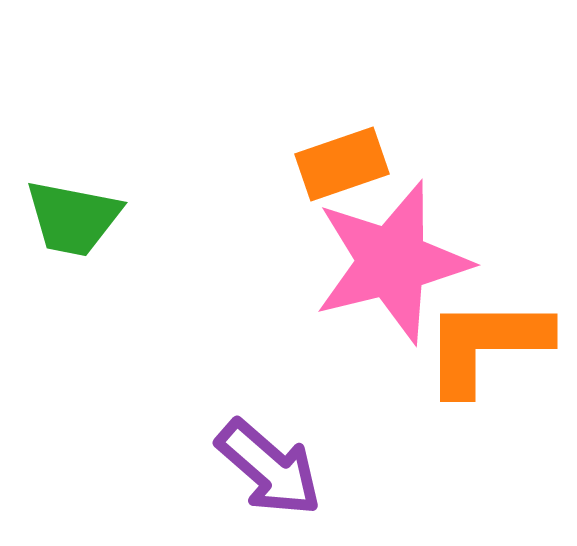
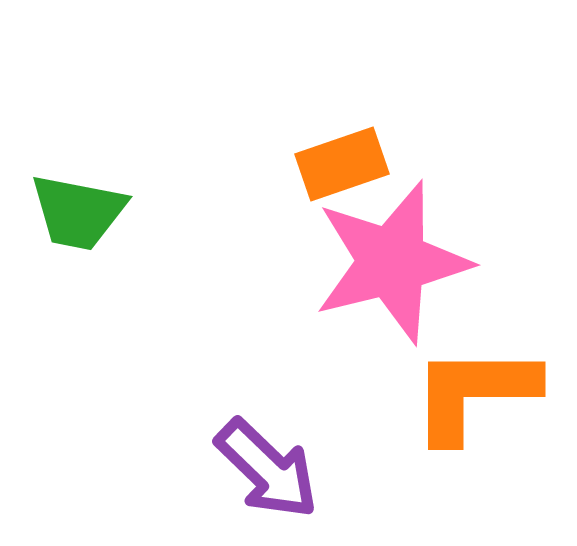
green trapezoid: moved 5 px right, 6 px up
orange L-shape: moved 12 px left, 48 px down
purple arrow: moved 2 px left, 1 px down; rotated 3 degrees clockwise
